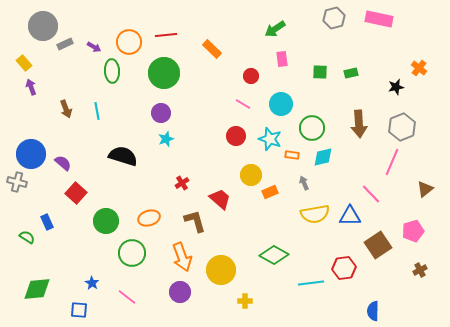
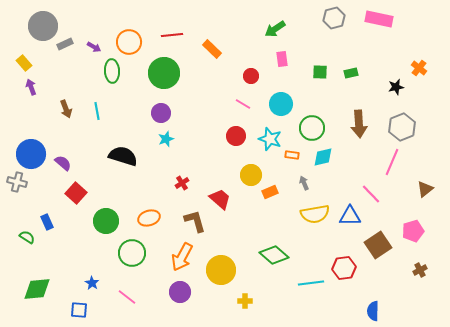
red line at (166, 35): moved 6 px right
green diamond at (274, 255): rotated 12 degrees clockwise
orange arrow at (182, 257): rotated 48 degrees clockwise
